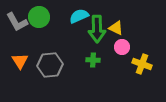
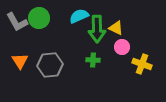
green circle: moved 1 px down
